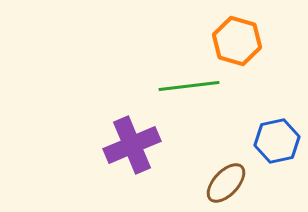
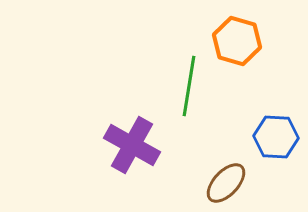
green line: rotated 74 degrees counterclockwise
blue hexagon: moved 1 px left, 4 px up; rotated 15 degrees clockwise
purple cross: rotated 38 degrees counterclockwise
